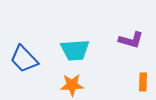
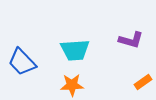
blue trapezoid: moved 2 px left, 3 px down
orange rectangle: rotated 54 degrees clockwise
